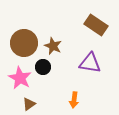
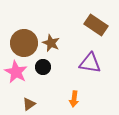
brown star: moved 2 px left, 3 px up
pink star: moved 4 px left, 6 px up
orange arrow: moved 1 px up
